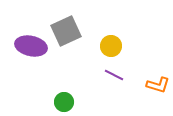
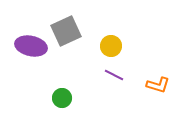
green circle: moved 2 px left, 4 px up
